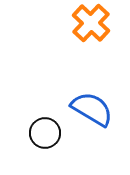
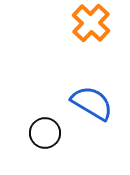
blue semicircle: moved 6 px up
